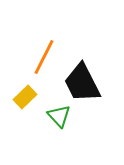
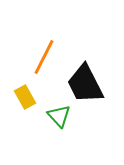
black trapezoid: moved 3 px right, 1 px down
yellow rectangle: rotated 75 degrees counterclockwise
